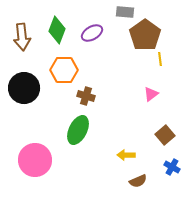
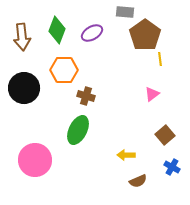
pink triangle: moved 1 px right
